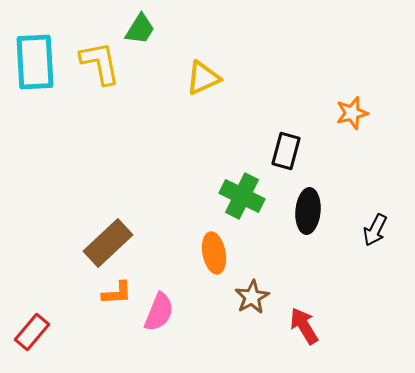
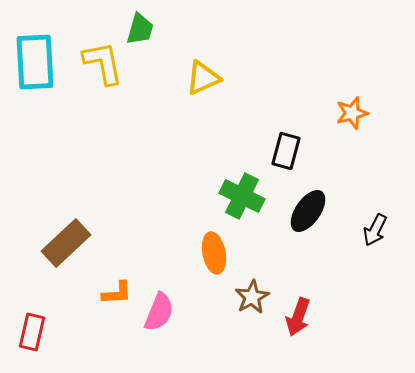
green trapezoid: rotated 16 degrees counterclockwise
yellow L-shape: moved 3 px right
black ellipse: rotated 30 degrees clockwise
brown rectangle: moved 42 px left
red arrow: moved 6 px left, 9 px up; rotated 129 degrees counterclockwise
red rectangle: rotated 27 degrees counterclockwise
